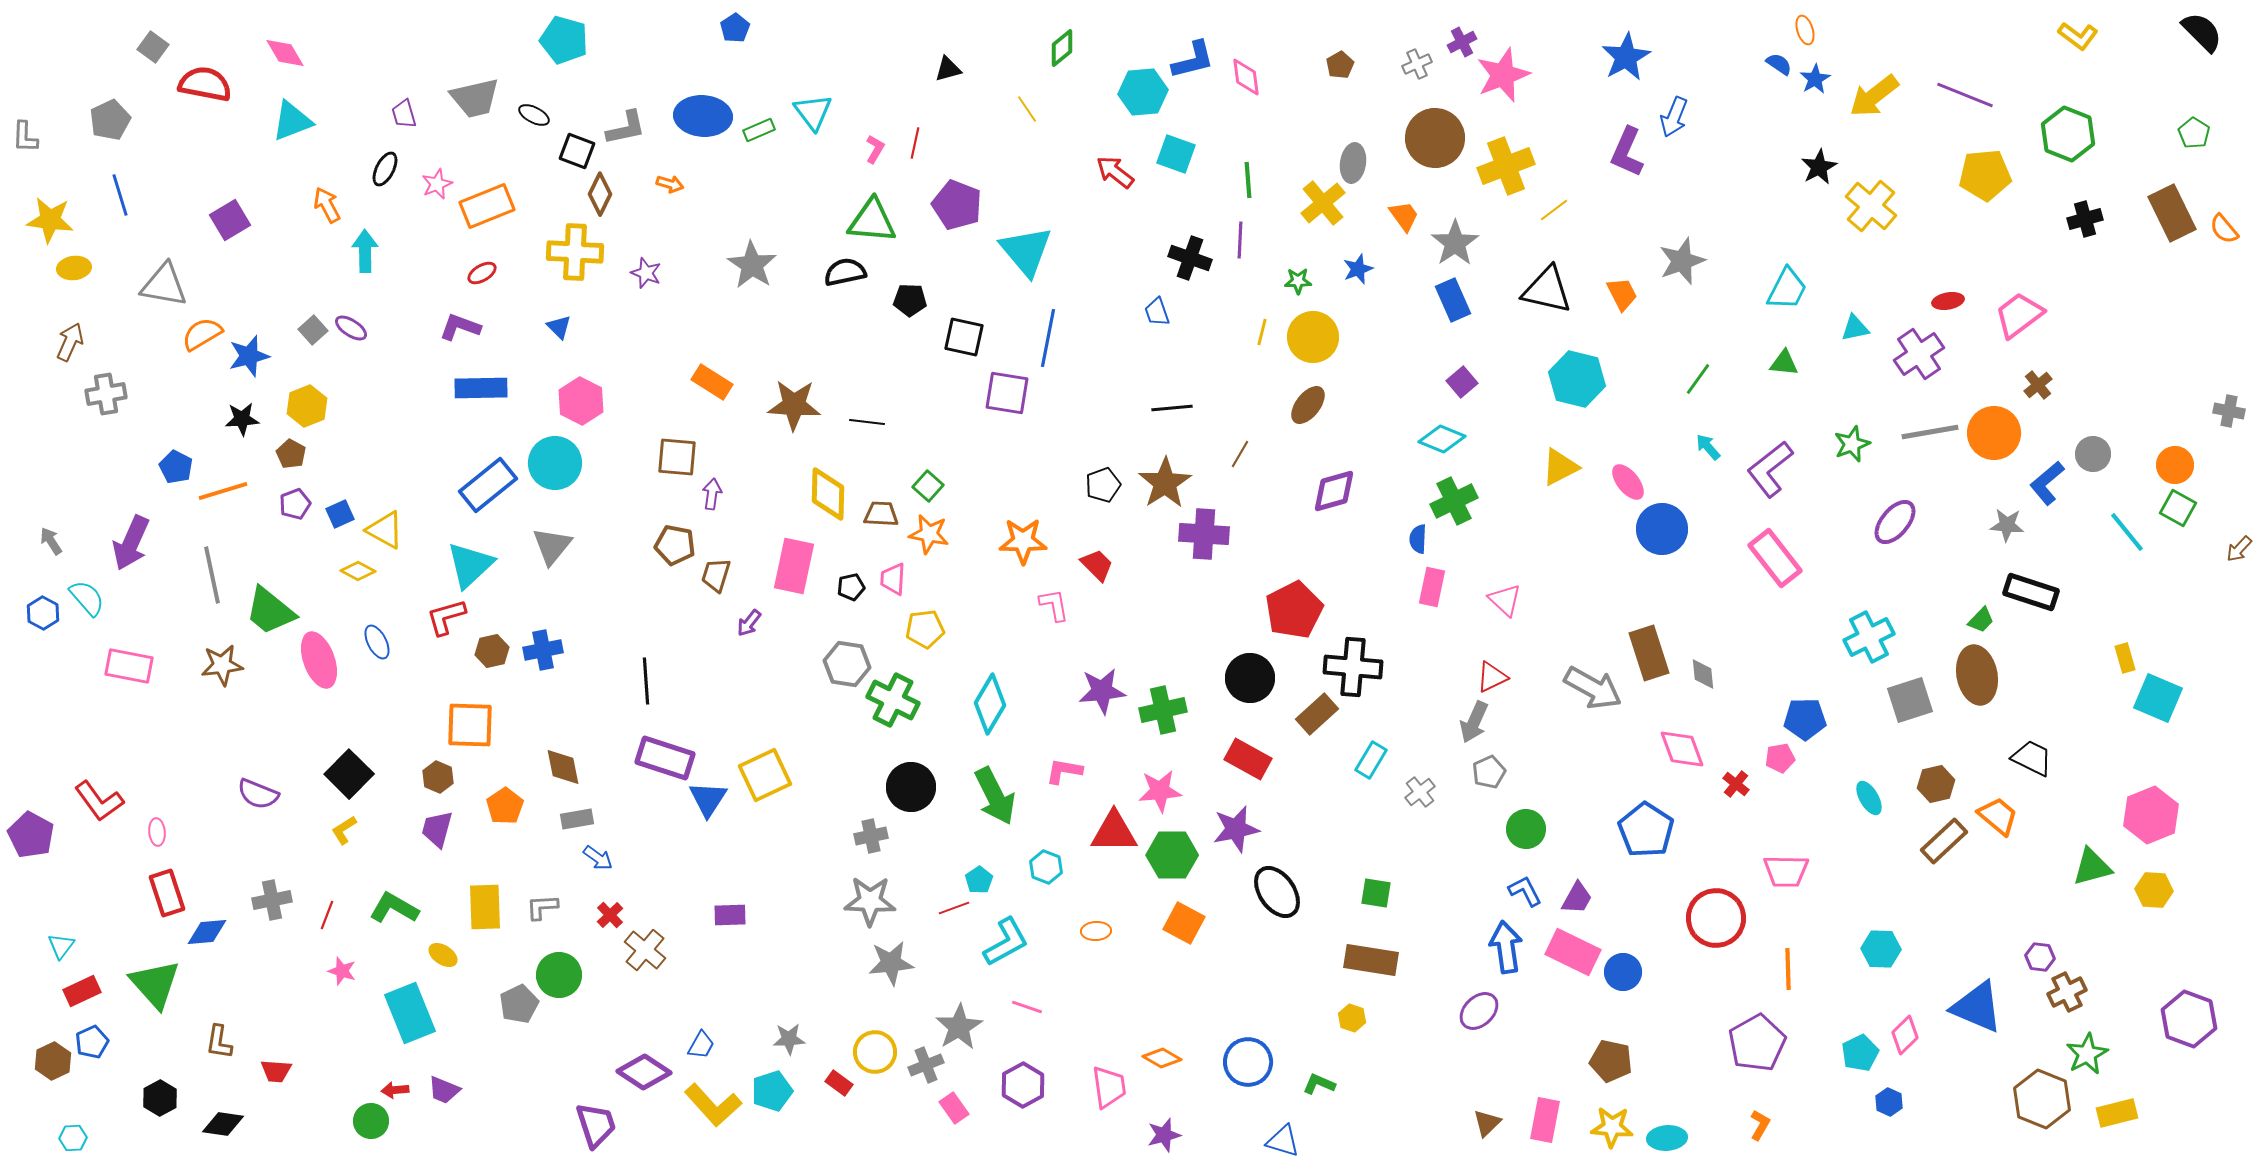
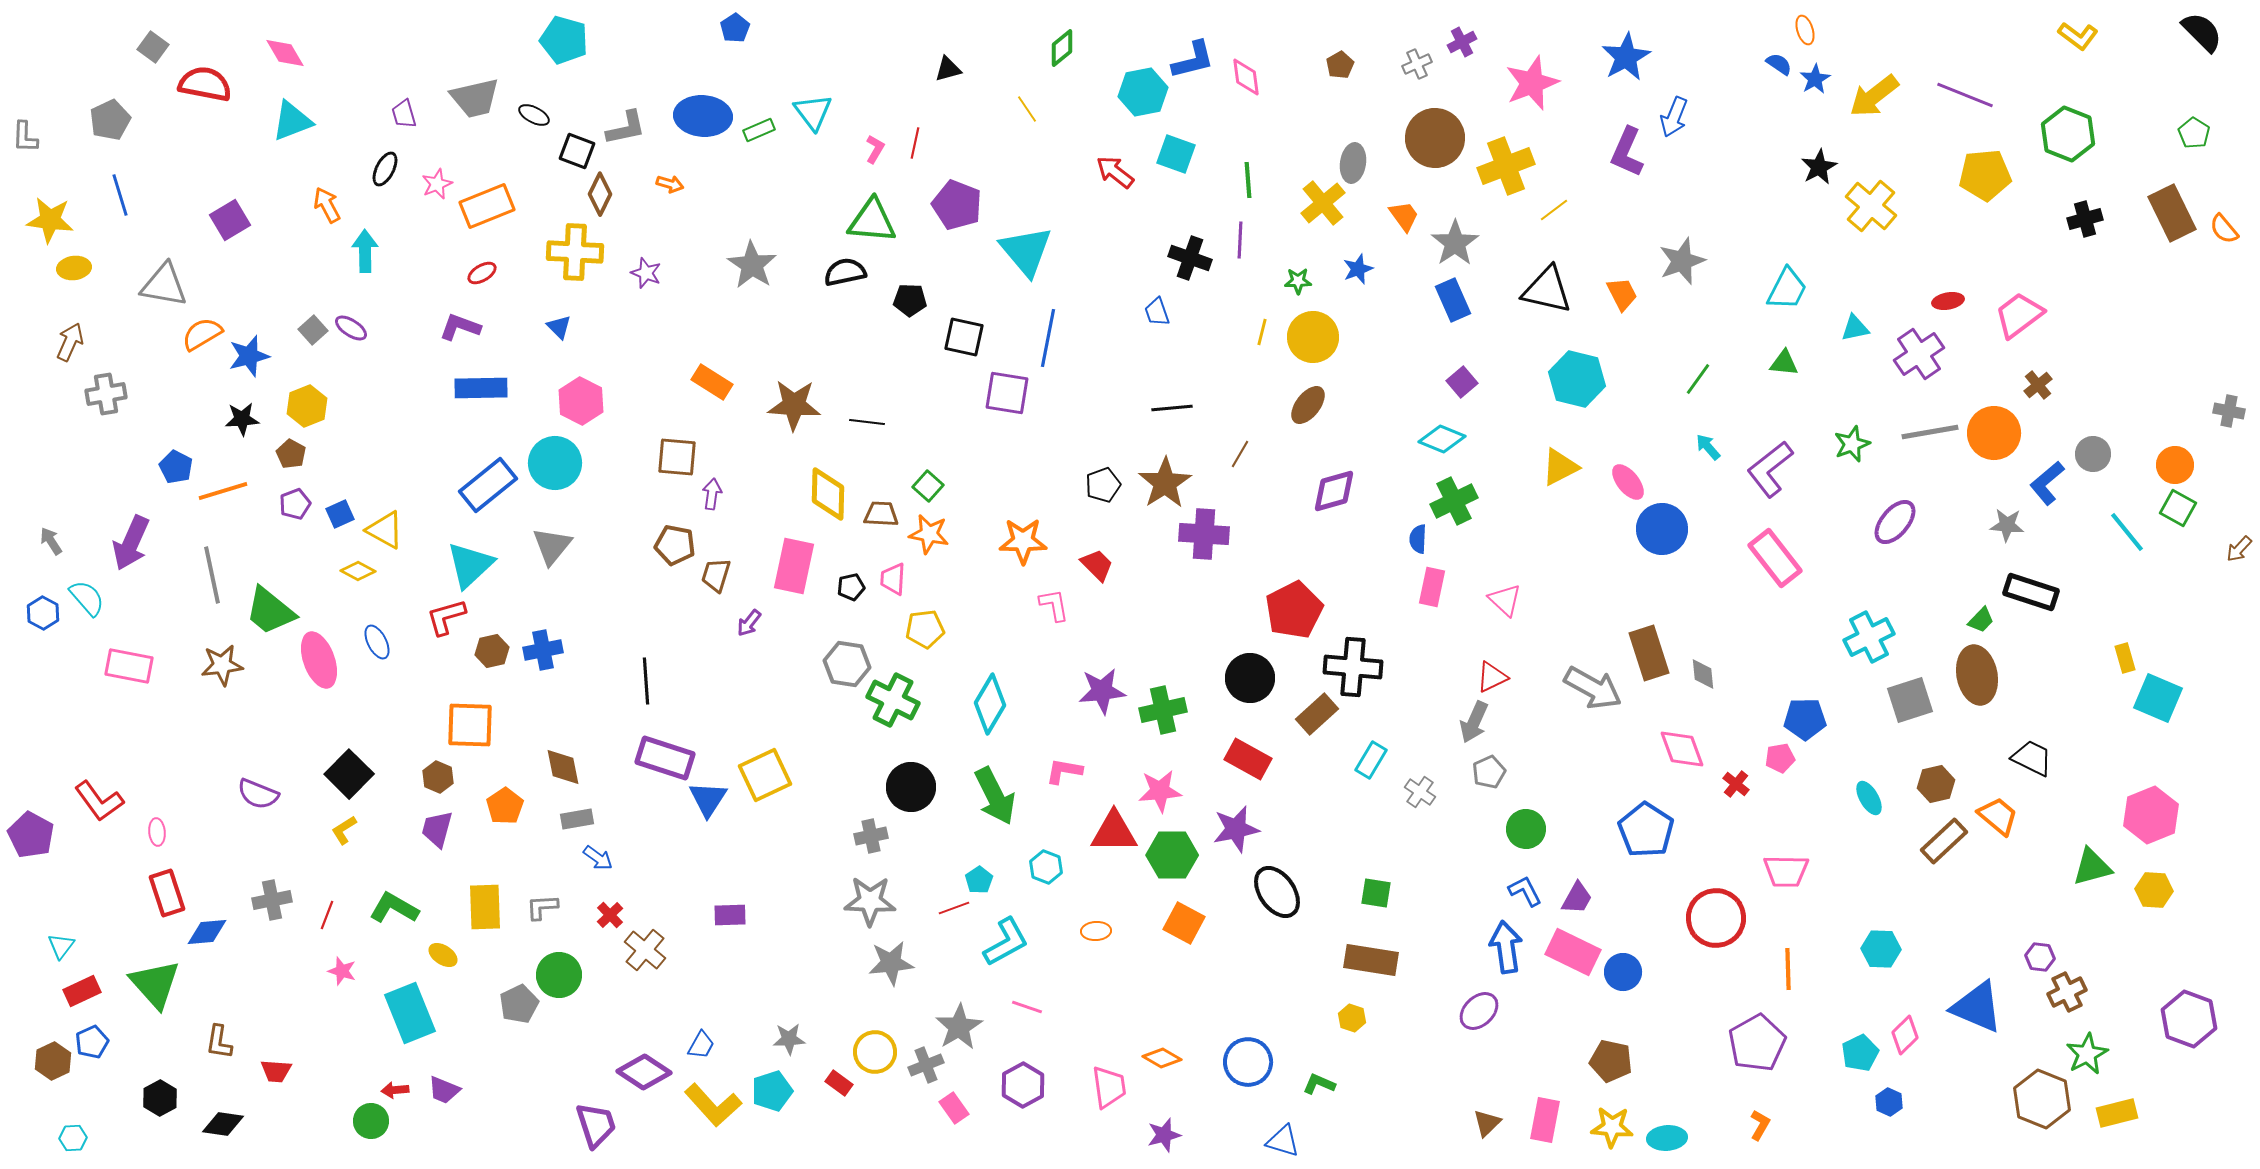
pink star at (1503, 75): moved 29 px right, 8 px down
cyan hexagon at (1143, 92): rotated 6 degrees counterclockwise
gray cross at (1420, 792): rotated 16 degrees counterclockwise
